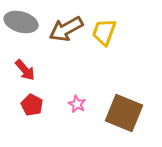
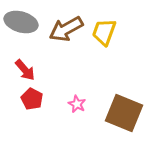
red pentagon: moved 6 px up
